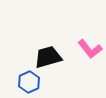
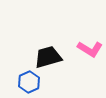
pink L-shape: rotated 20 degrees counterclockwise
